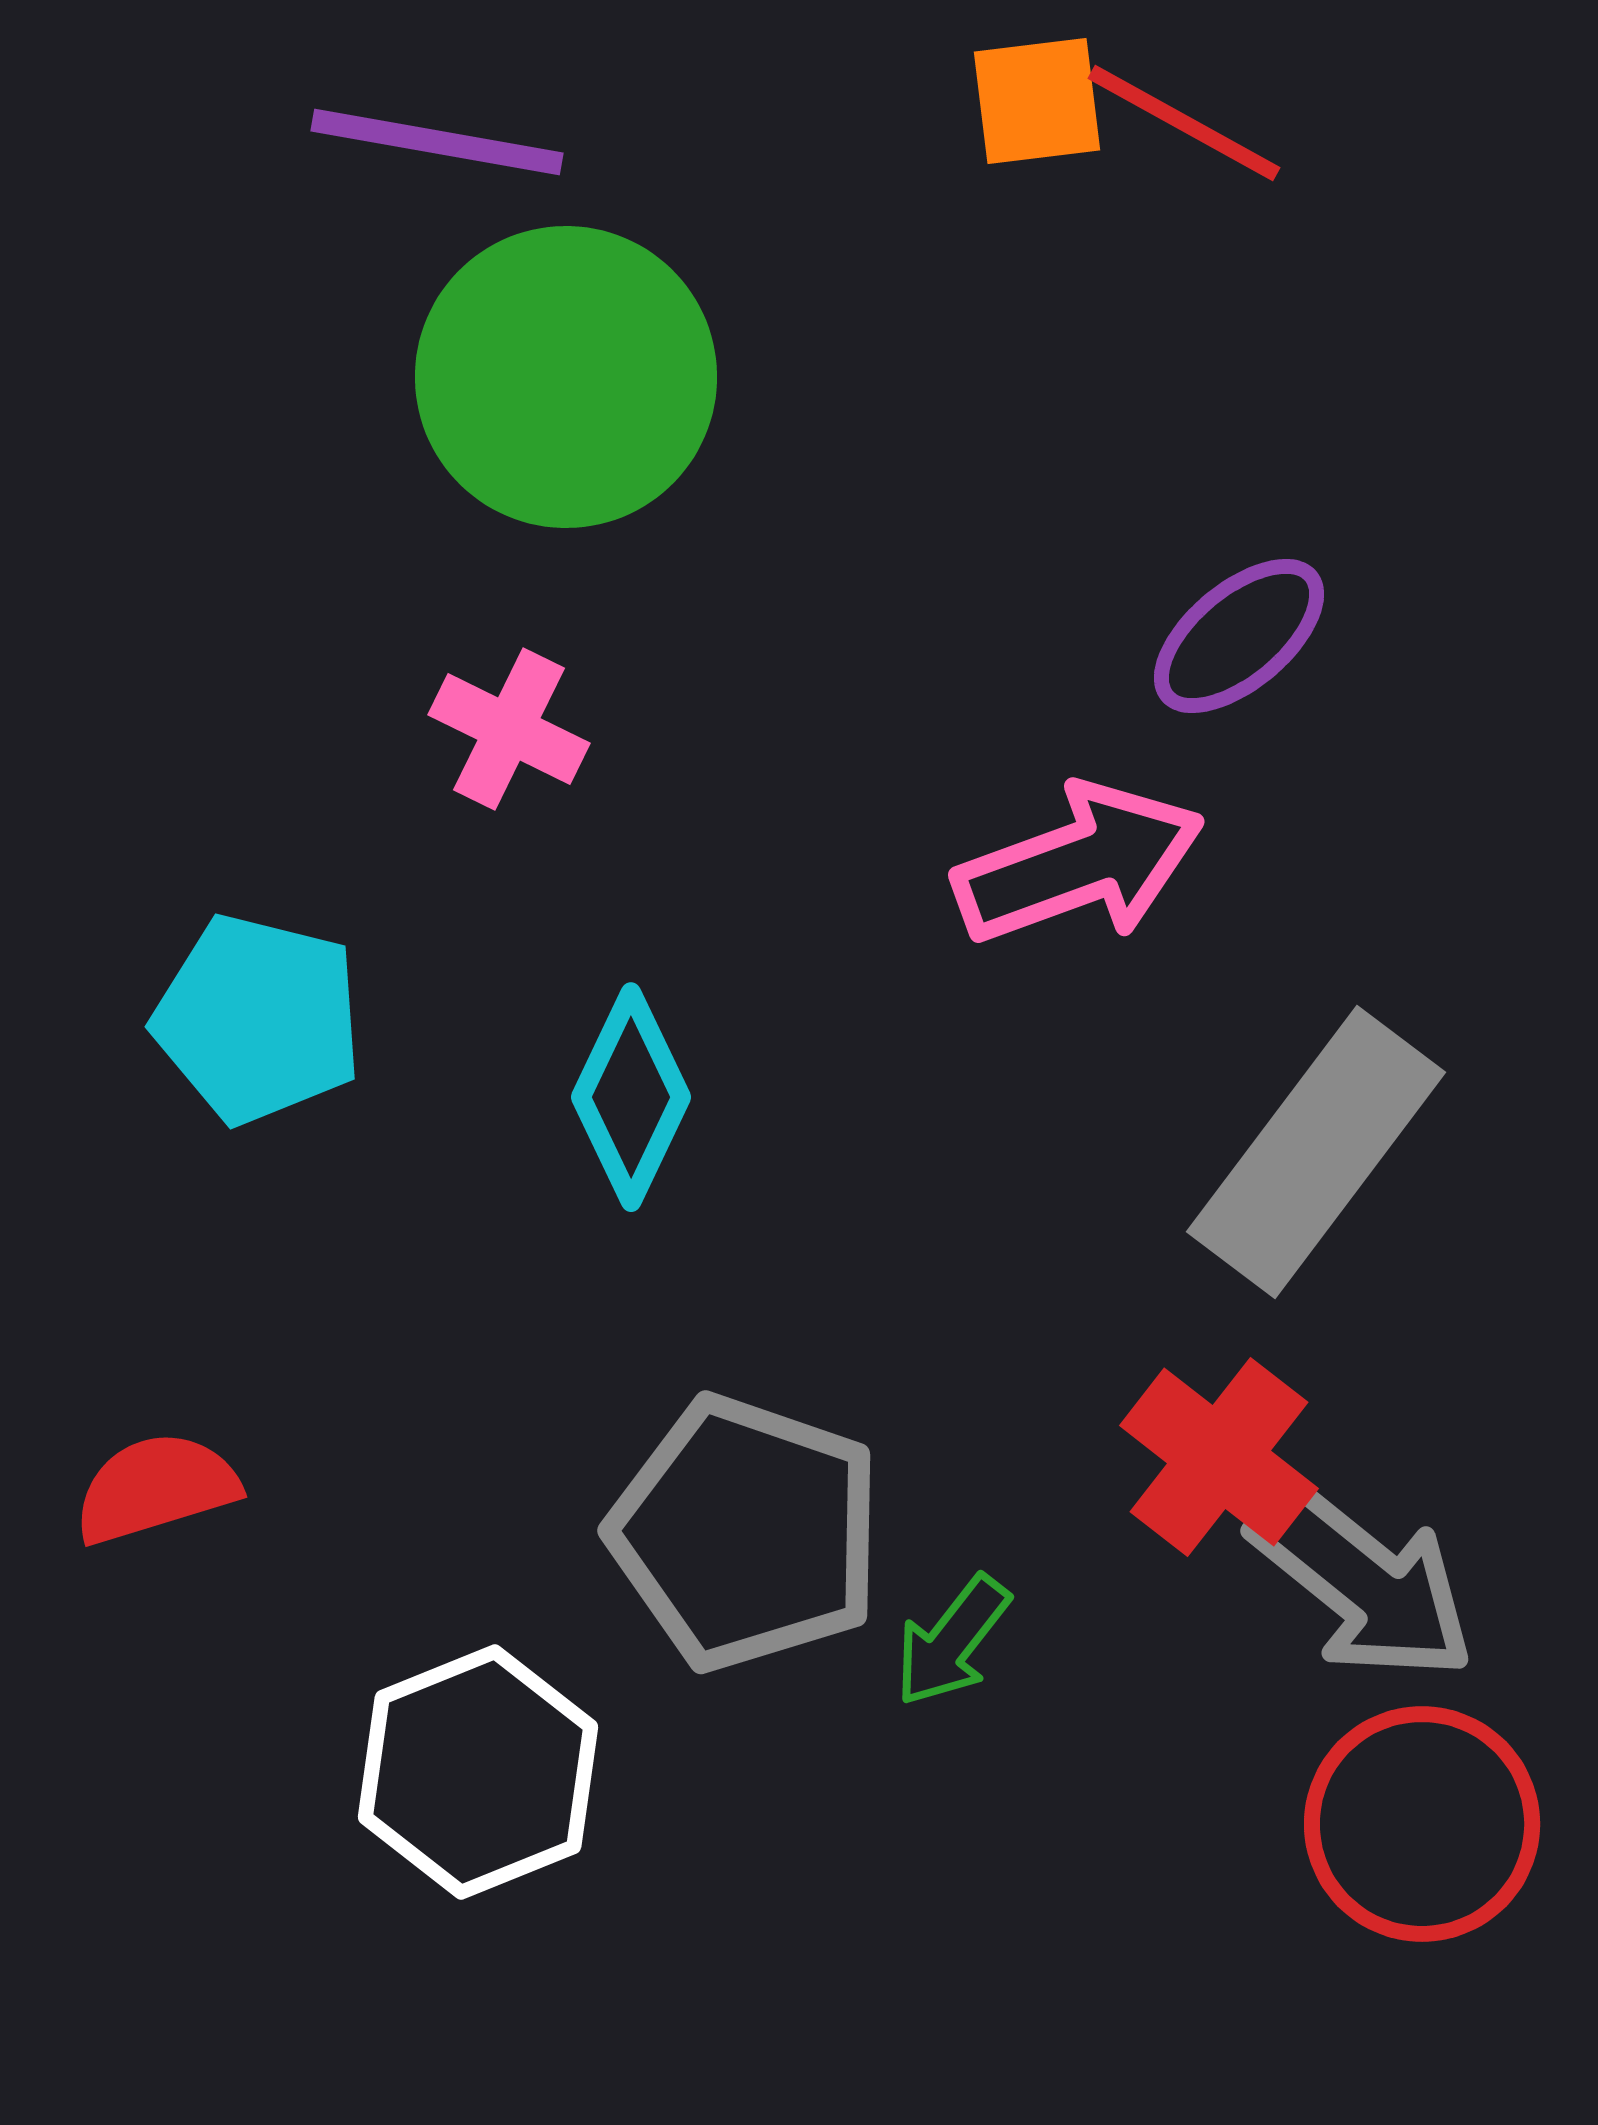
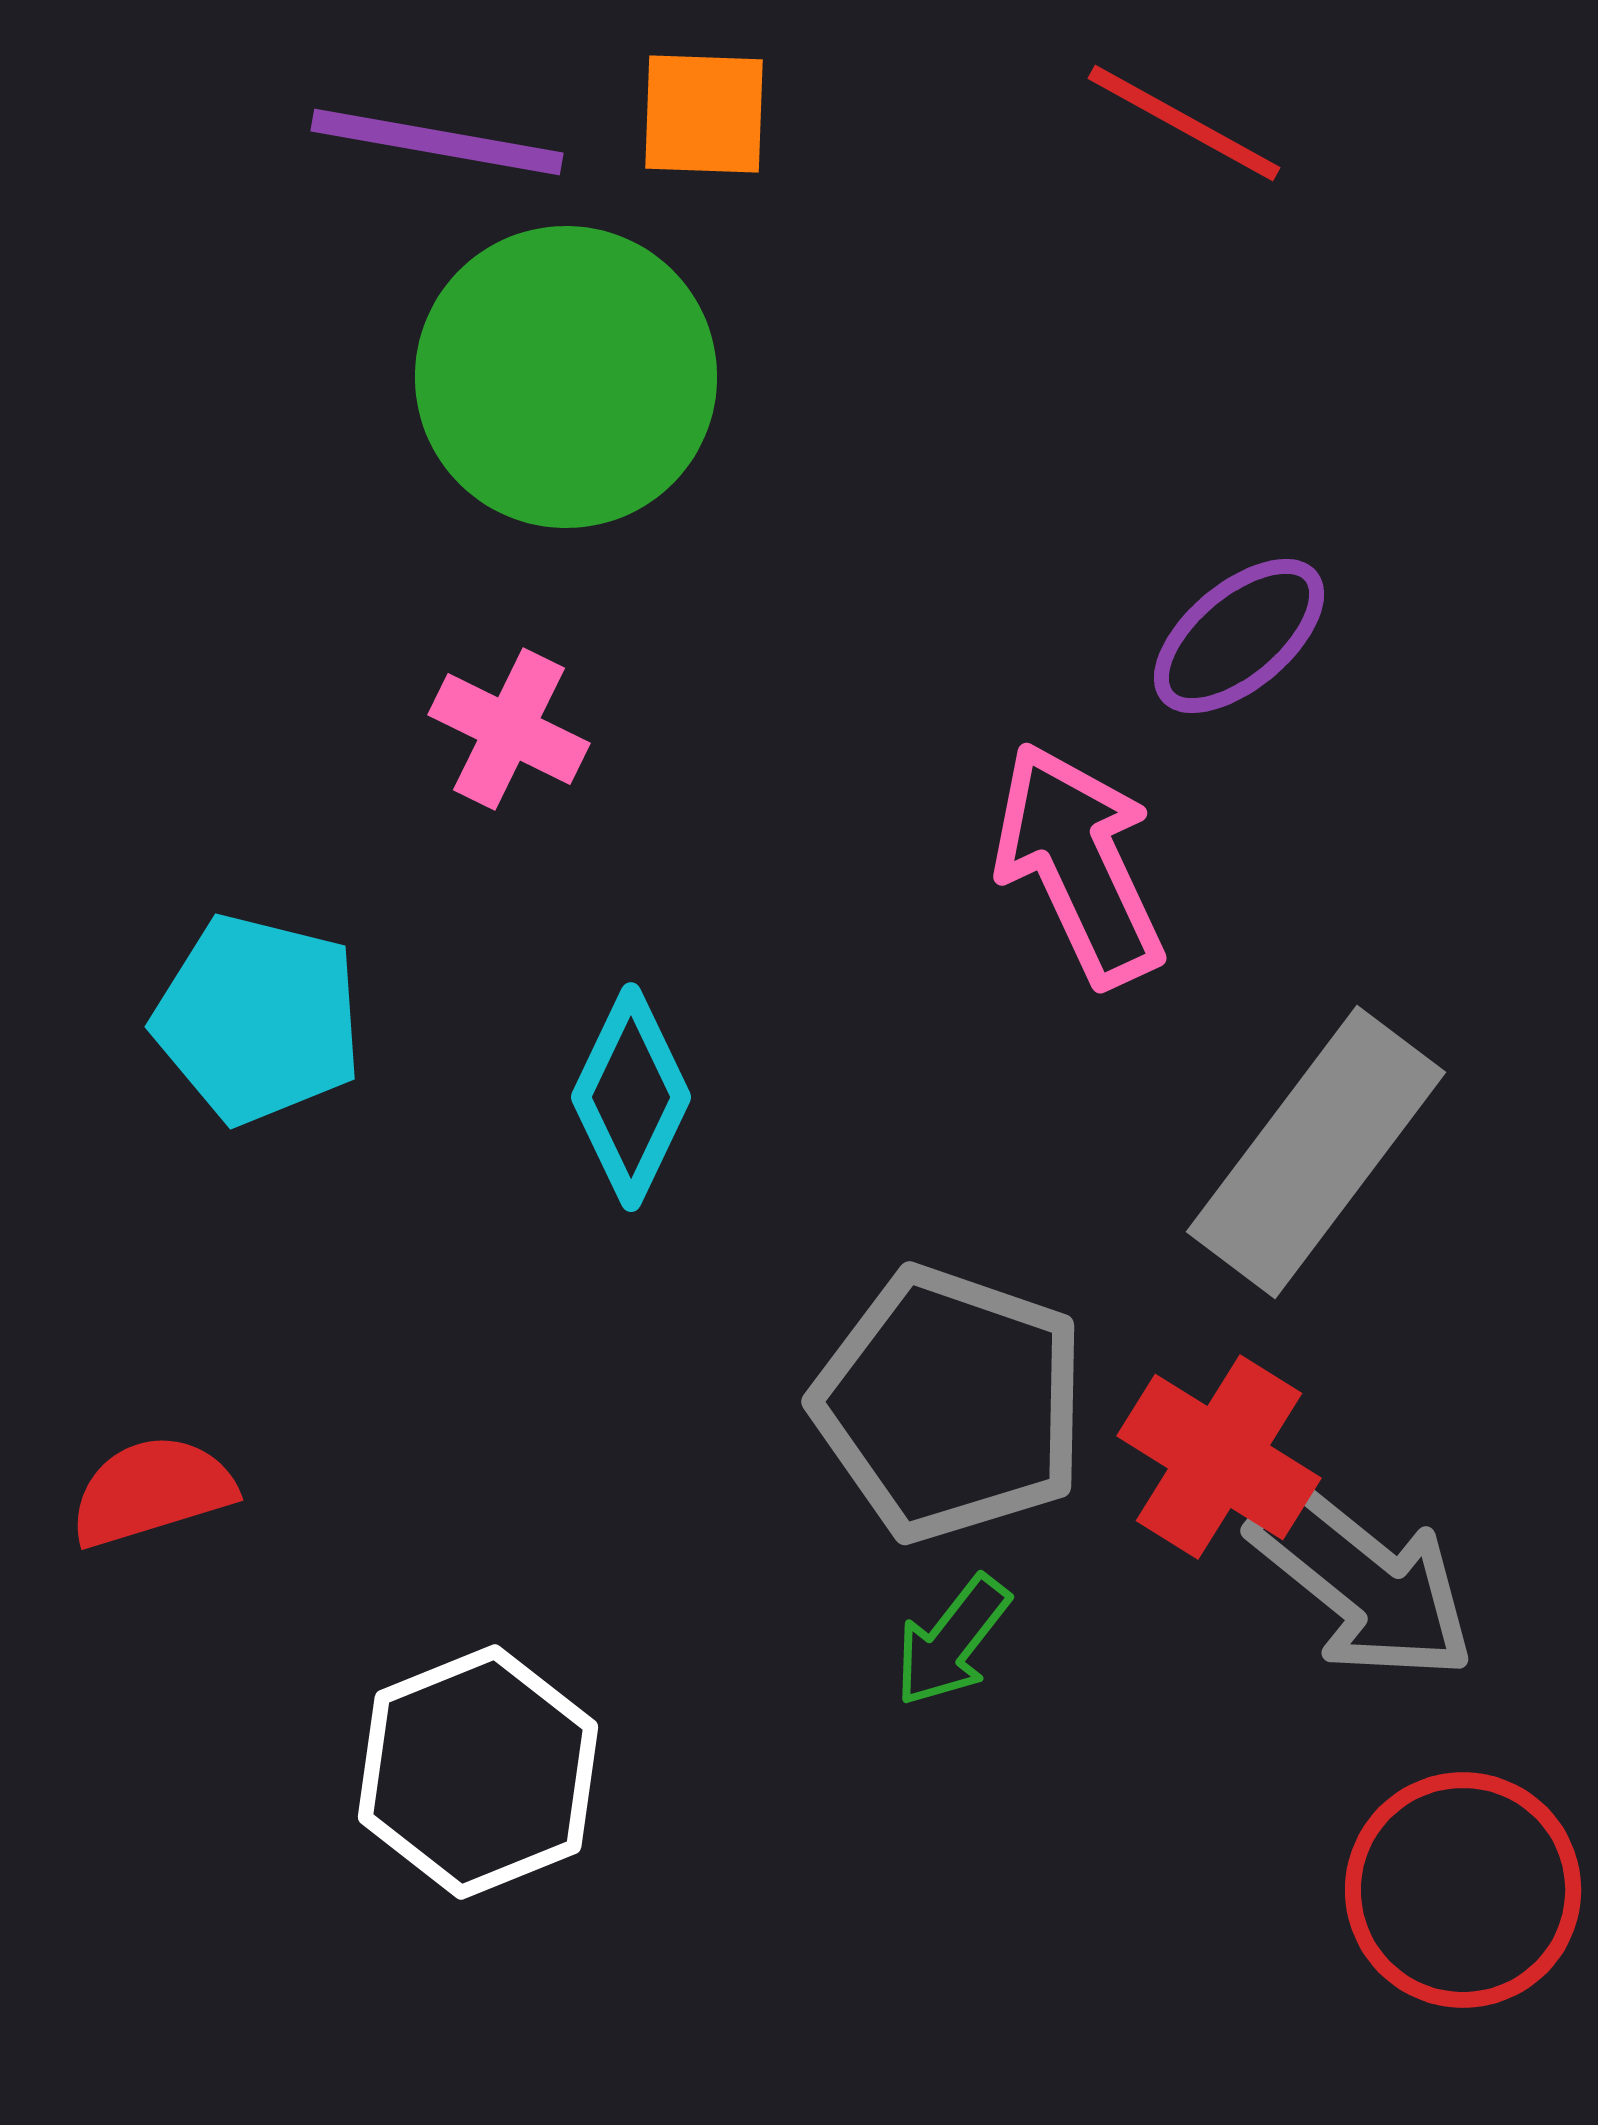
orange square: moved 333 px left, 13 px down; rotated 9 degrees clockwise
pink arrow: rotated 95 degrees counterclockwise
red cross: rotated 6 degrees counterclockwise
red semicircle: moved 4 px left, 3 px down
gray pentagon: moved 204 px right, 129 px up
red circle: moved 41 px right, 66 px down
